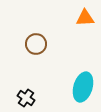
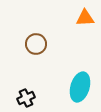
cyan ellipse: moved 3 px left
black cross: rotated 30 degrees clockwise
